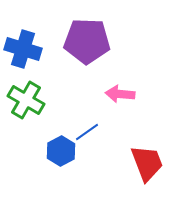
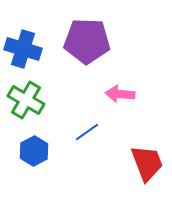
blue hexagon: moved 27 px left
